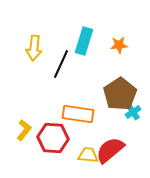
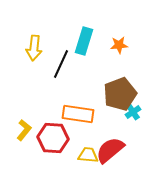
brown pentagon: rotated 12 degrees clockwise
